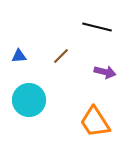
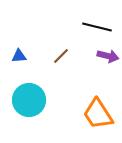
purple arrow: moved 3 px right, 16 px up
orange trapezoid: moved 3 px right, 8 px up
